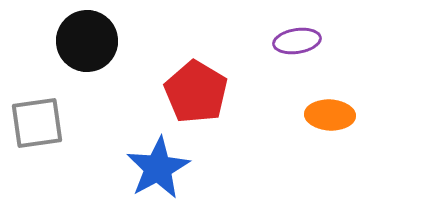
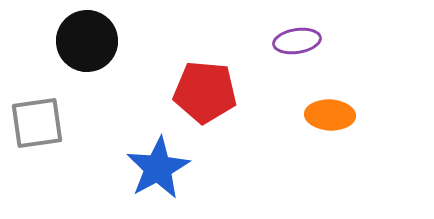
red pentagon: moved 9 px right; rotated 26 degrees counterclockwise
